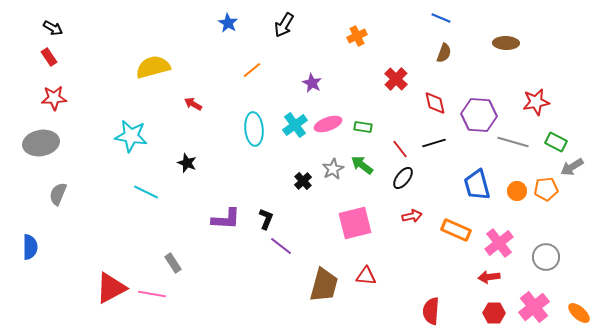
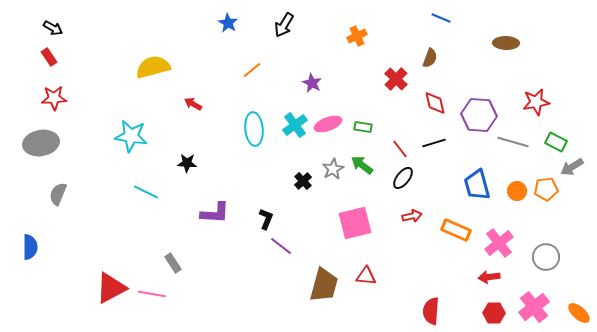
brown semicircle at (444, 53): moved 14 px left, 5 px down
black star at (187, 163): rotated 18 degrees counterclockwise
purple L-shape at (226, 219): moved 11 px left, 6 px up
